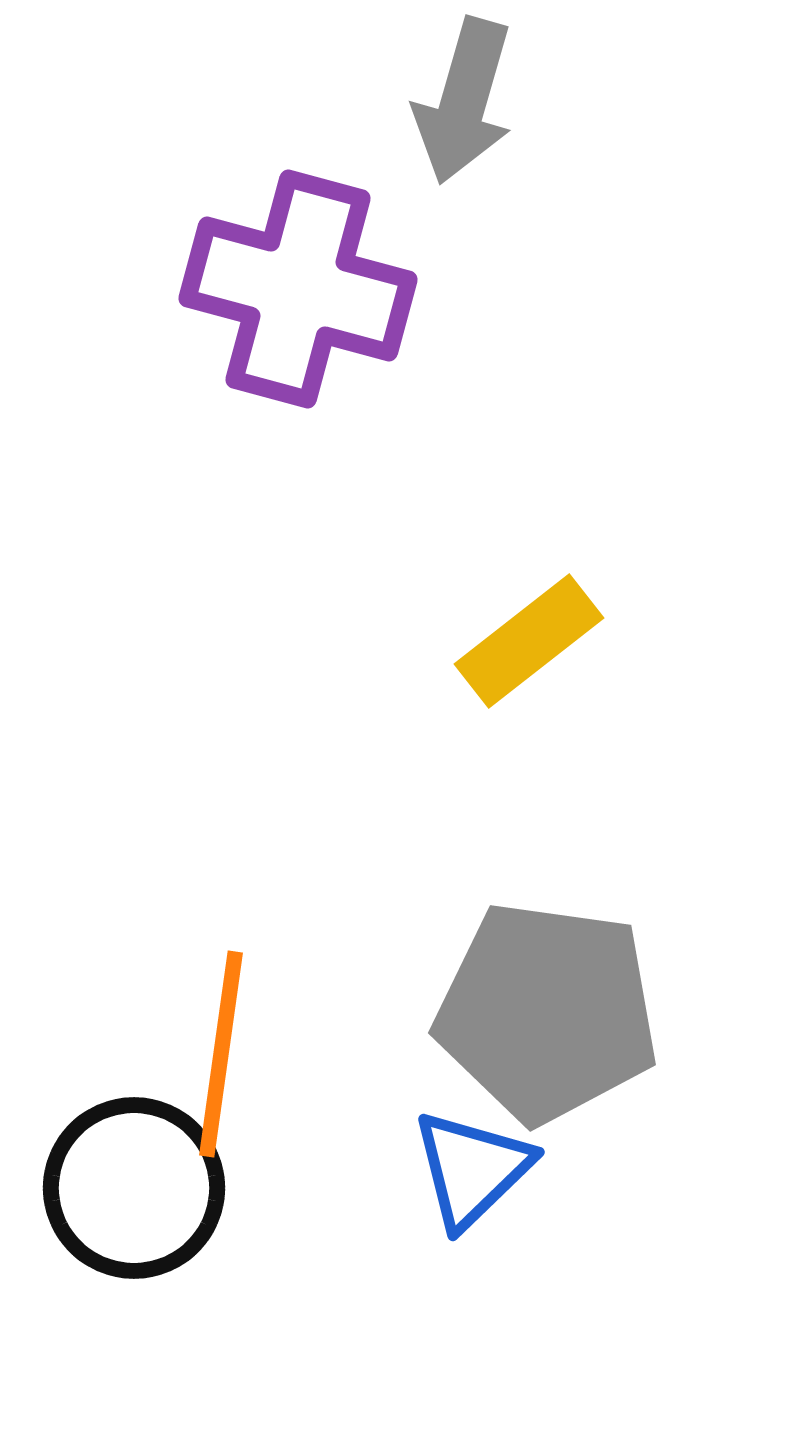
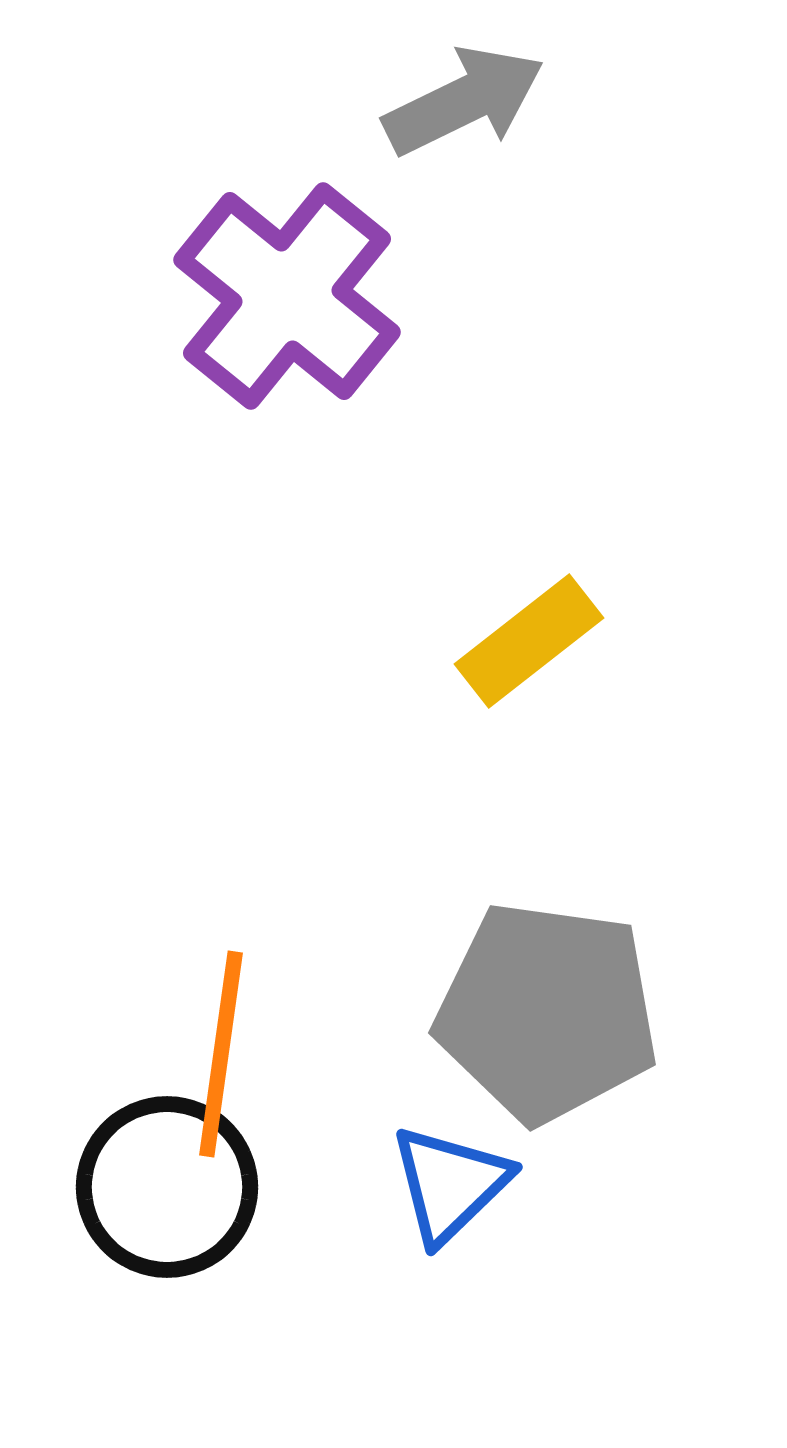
gray arrow: rotated 132 degrees counterclockwise
purple cross: moved 11 px left, 7 px down; rotated 24 degrees clockwise
blue triangle: moved 22 px left, 15 px down
black circle: moved 33 px right, 1 px up
